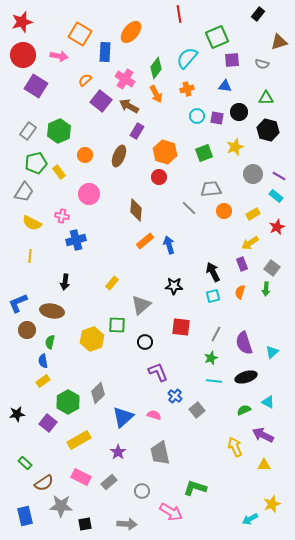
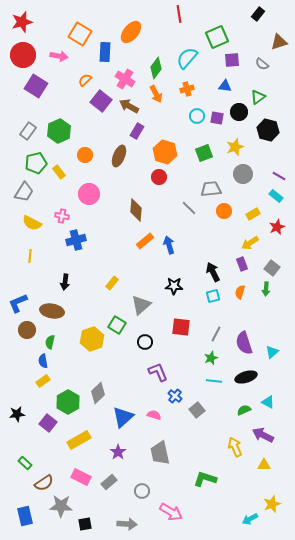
gray semicircle at (262, 64): rotated 24 degrees clockwise
green triangle at (266, 98): moved 8 px left, 1 px up; rotated 35 degrees counterclockwise
gray circle at (253, 174): moved 10 px left
green square at (117, 325): rotated 30 degrees clockwise
green L-shape at (195, 488): moved 10 px right, 9 px up
